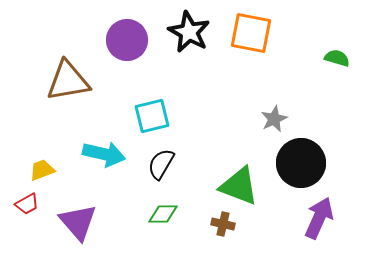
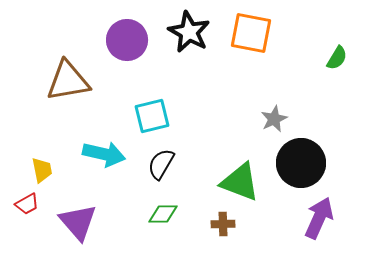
green semicircle: rotated 105 degrees clockwise
yellow trapezoid: rotated 100 degrees clockwise
green triangle: moved 1 px right, 4 px up
brown cross: rotated 15 degrees counterclockwise
